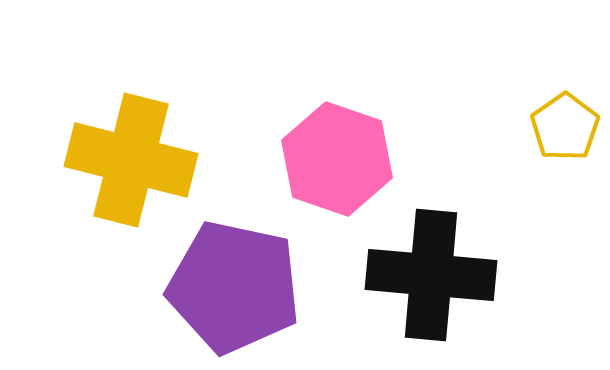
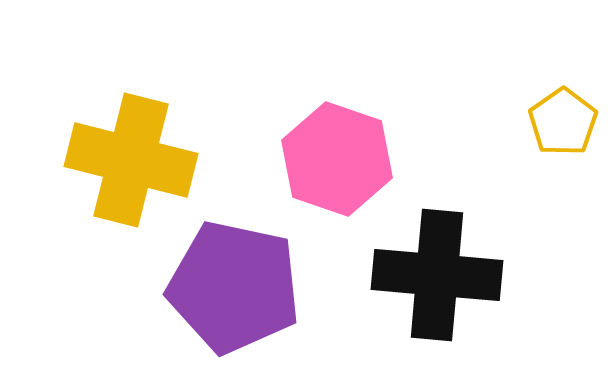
yellow pentagon: moved 2 px left, 5 px up
black cross: moved 6 px right
